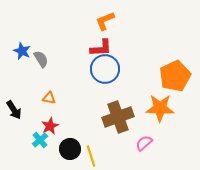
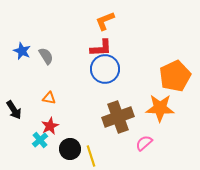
gray semicircle: moved 5 px right, 3 px up
